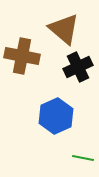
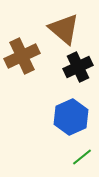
brown cross: rotated 36 degrees counterclockwise
blue hexagon: moved 15 px right, 1 px down
green line: moved 1 px left, 1 px up; rotated 50 degrees counterclockwise
